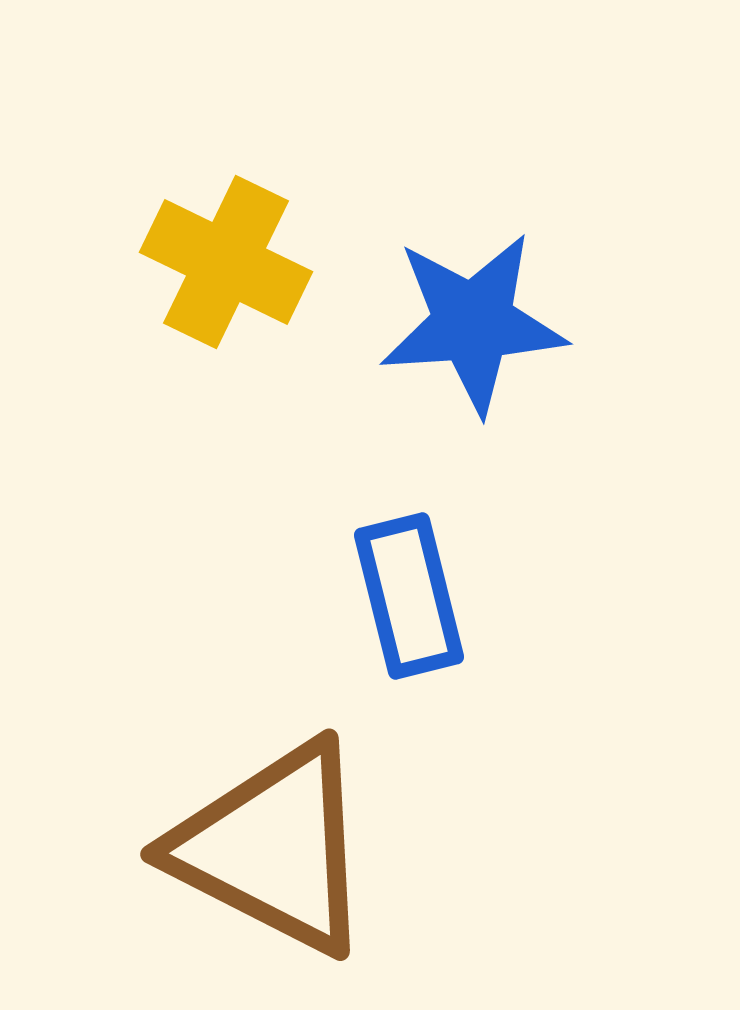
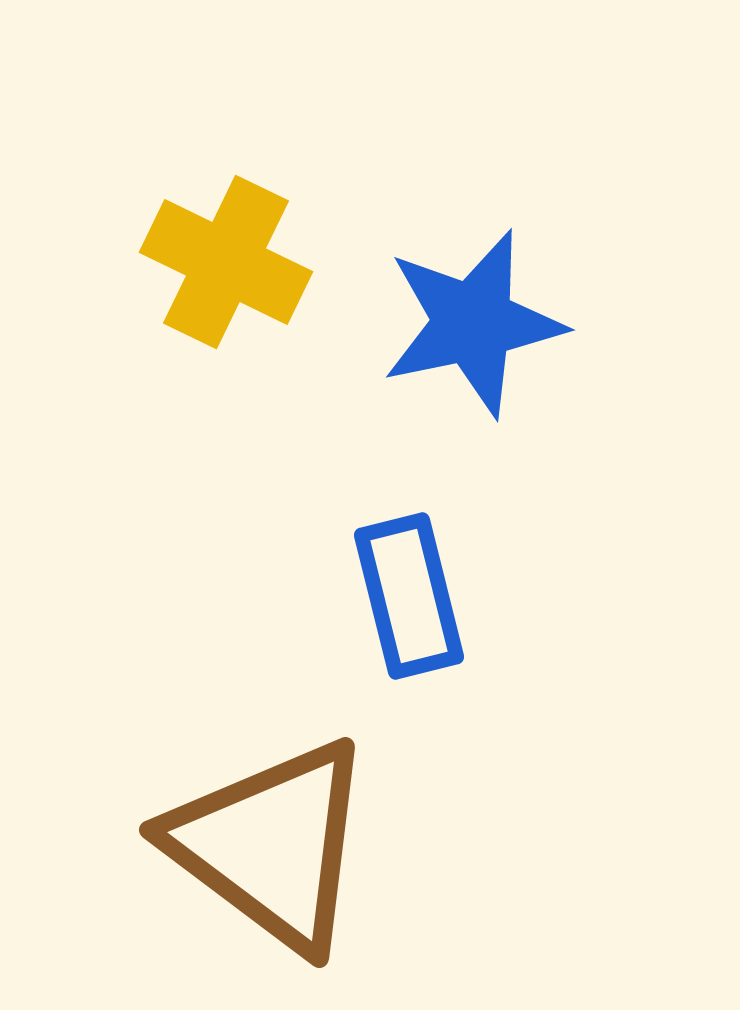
blue star: rotated 8 degrees counterclockwise
brown triangle: moved 2 px left, 3 px up; rotated 10 degrees clockwise
